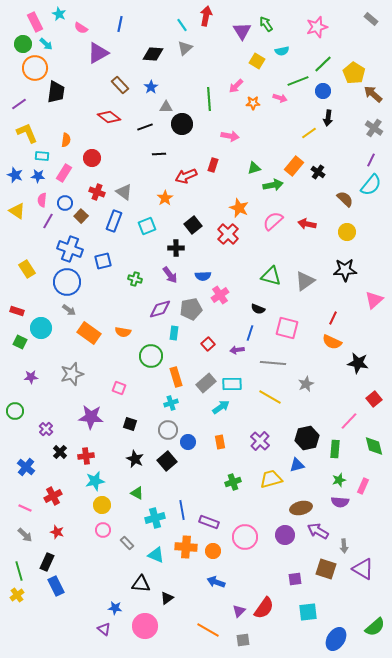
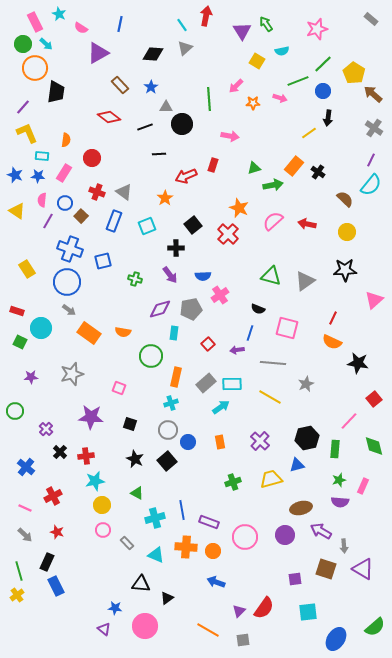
pink star at (317, 27): moved 2 px down
purple line at (19, 104): moved 4 px right, 3 px down; rotated 14 degrees counterclockwise
orange rectangle at (176, 377): rotated 30 degrees clockwise
purple arrow at (318, 531): moved 3 px right
